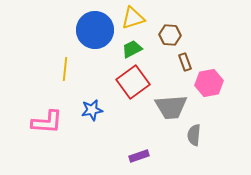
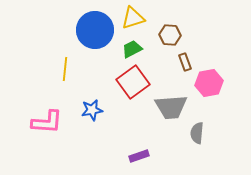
gray semicircle: moved 3 px right, 2 px up
